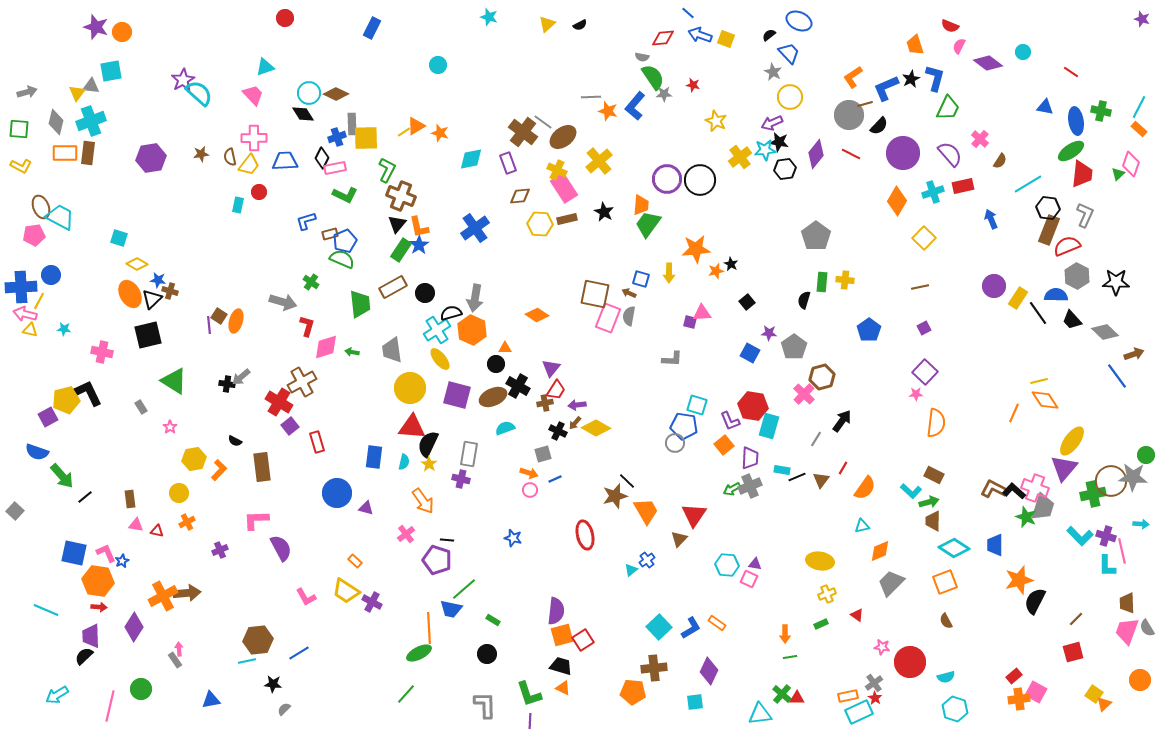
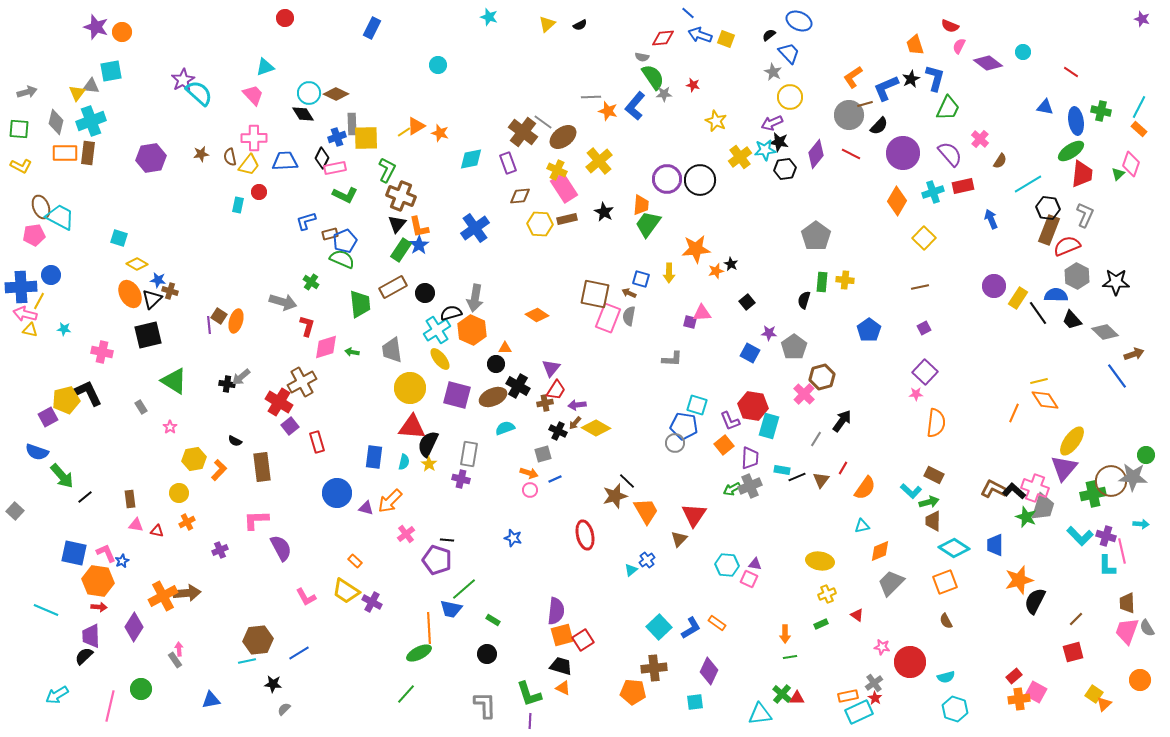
orange arrow at (423, 501): moved 33 px left; rotated 80 degrees clockwise
